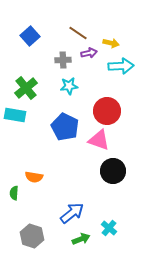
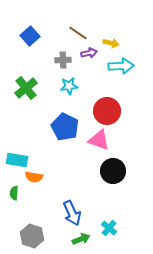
cyan rectangle: moved 2 px right, 45 px down
blue arrow: rotated 105 degrees clockwise
